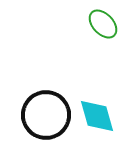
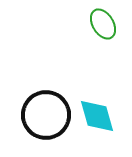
green ellipse: rotated 12 degrees clockwise
